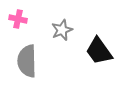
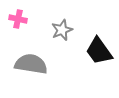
gray semicircle: moved 4 px right, 3 px down; rotated 100 degrees clockwise
